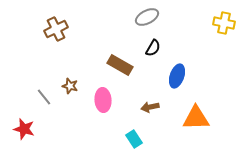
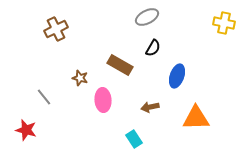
brown star: moved 10 px right, 8 px up
red star: moved 2 px right, 1 px down
